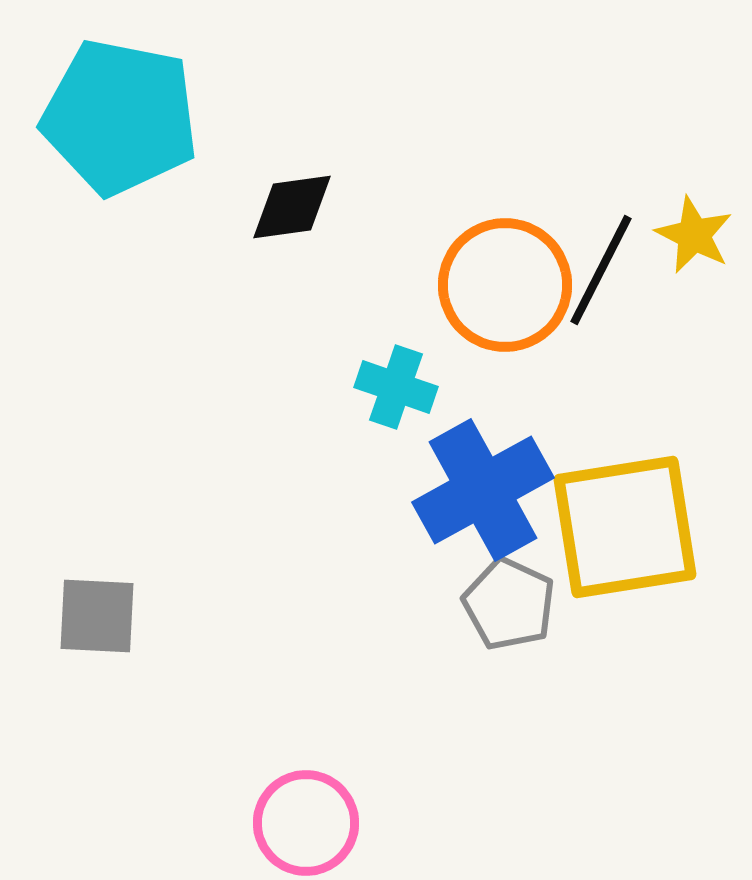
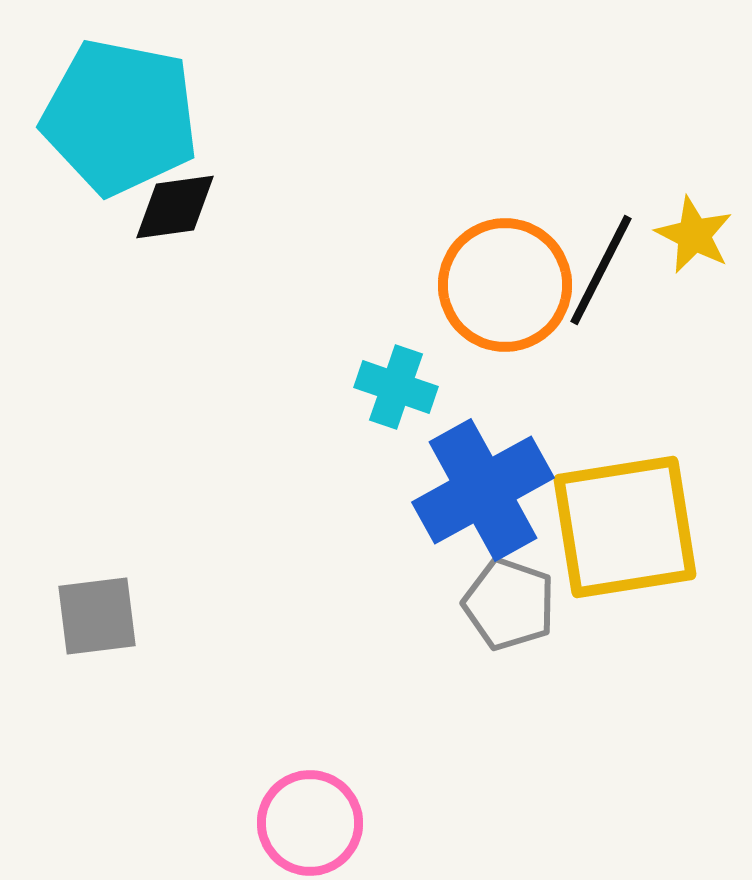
black diamond: moved 117 px left
gray pentagon: rotated 6 degrees counterclockwise
gray square: rotated 10 degrees counterclockwise
pink circle: moved 4 px right
